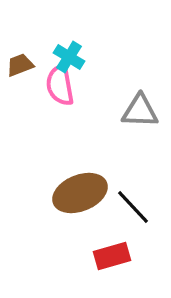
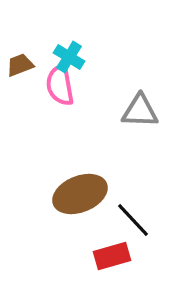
brown ellipse: moved 1 px down
black line: moved 13 px down
